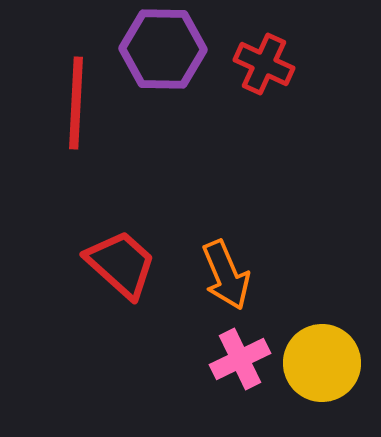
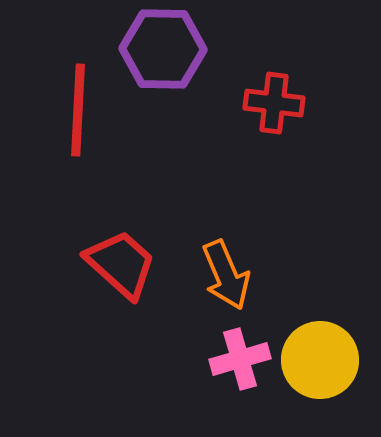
red cross: moved 10 px right, 39 px down; rotated 18 degrees counterclockwise
red line: moved 2 px right, 7 px down
pink cross: rotated 10 degrees clockwise
yellow circle: moved 2 px left, 3 px up
